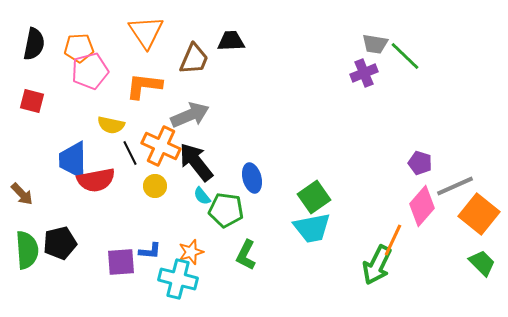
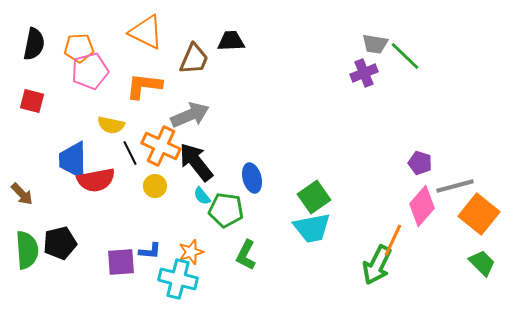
orange triangle: rotated 30 degrees counterclockwise
gray line: rotated 9 degrees clockwise
